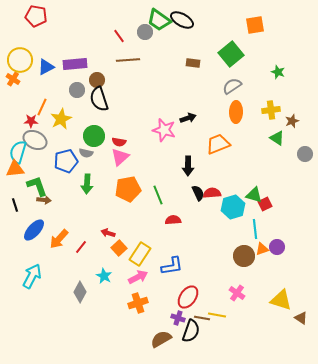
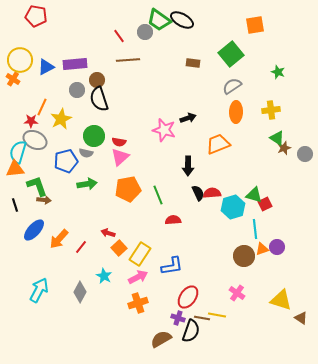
brown star at (292, 121): moved 8 px left, 27 px down
green arrow at (87, 184): rotated 102 degrees counterclockwise
cyan arrow at (32, 276): moved 7 px right, 14 px down
